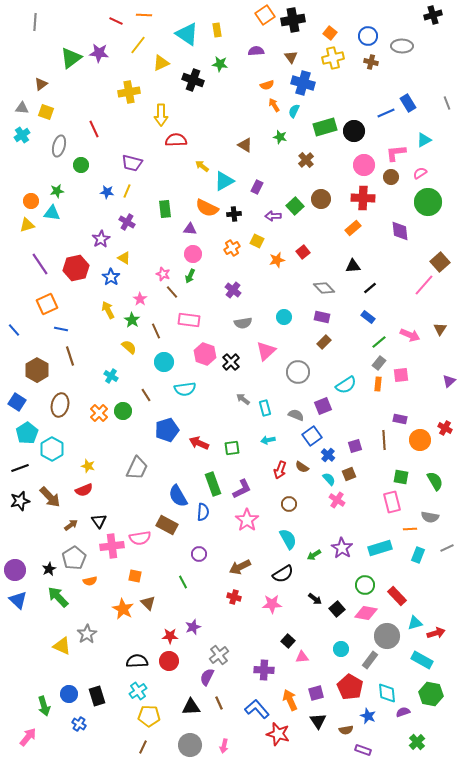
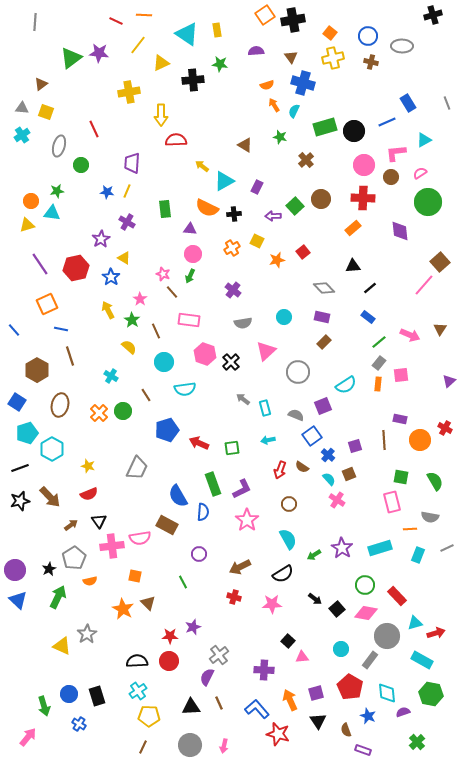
black cross at (193, 80): rotated 25 degrees counterclockwise
blue line at (386, 113): moved 1 px right, 9 px down
purple trapezoid at (132, 163): rotated 80 degrees clockwise
cyan pentagon at (27, 433): rotated 15 degrees clockwise
red semicircle at (84, 490): moved 5 px right, 4 px down
green arrow at (58, 597): rotated 70 degrees clockwise
brown semicircle at (346, 730): rotated 80 degrees clockwise
